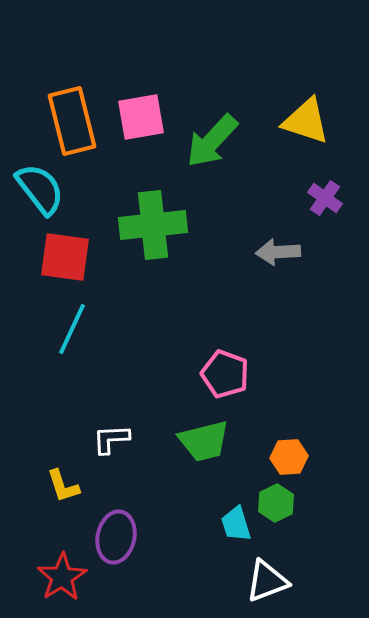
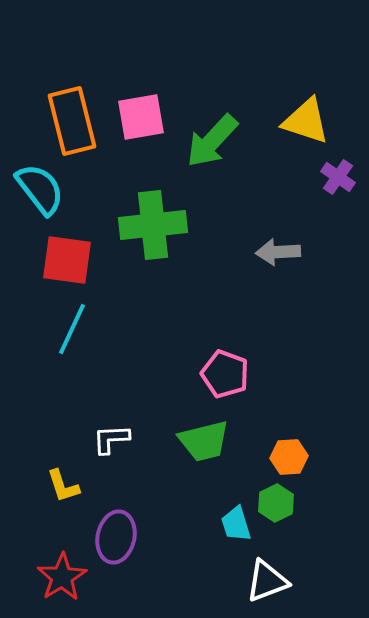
purple cross: moved 13 px right, 21 px up
red square: moved 2 px right, 3 px down
